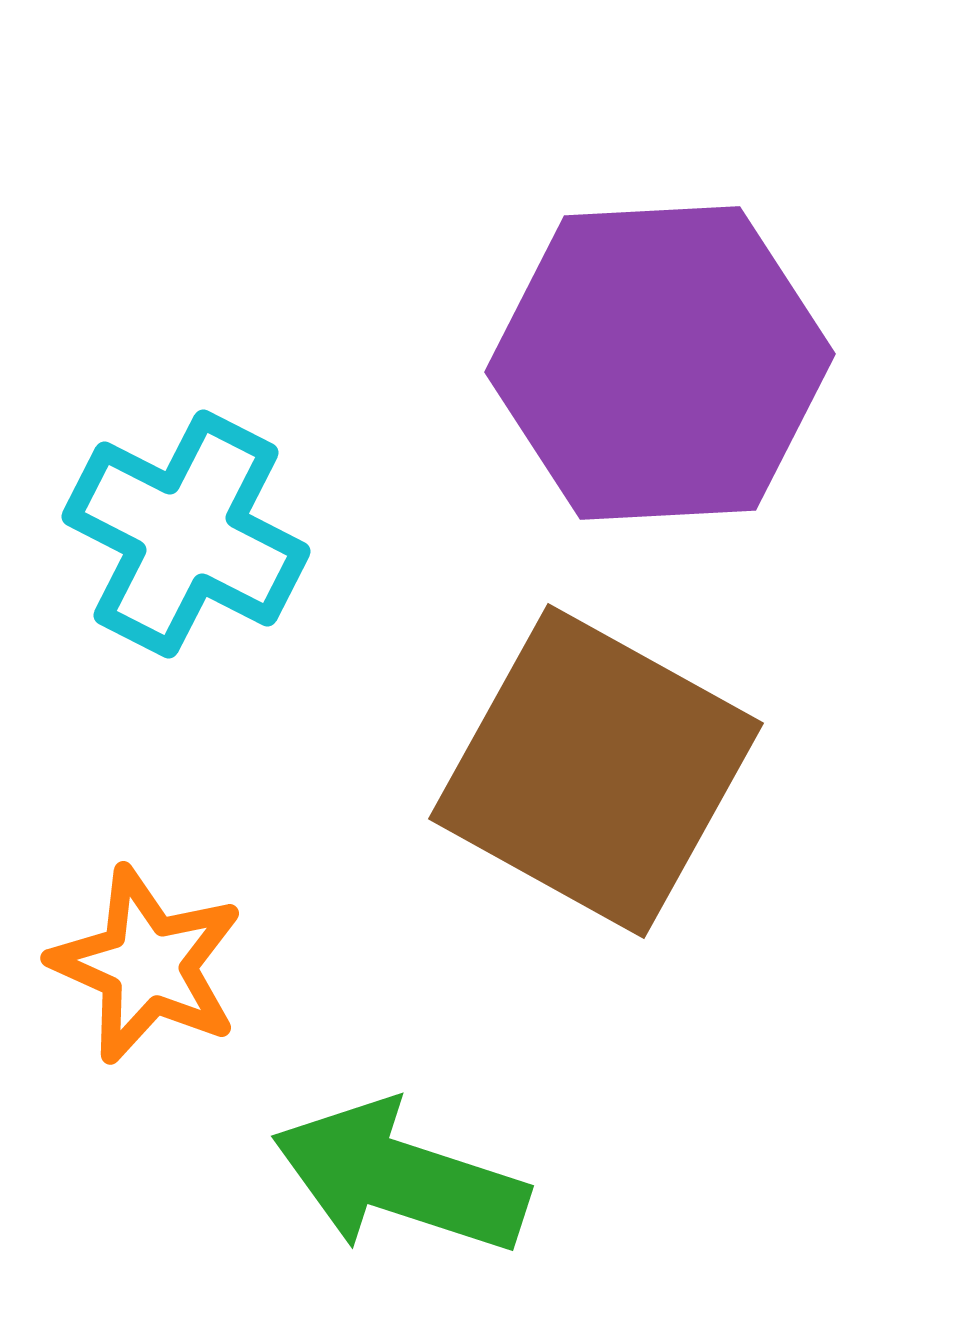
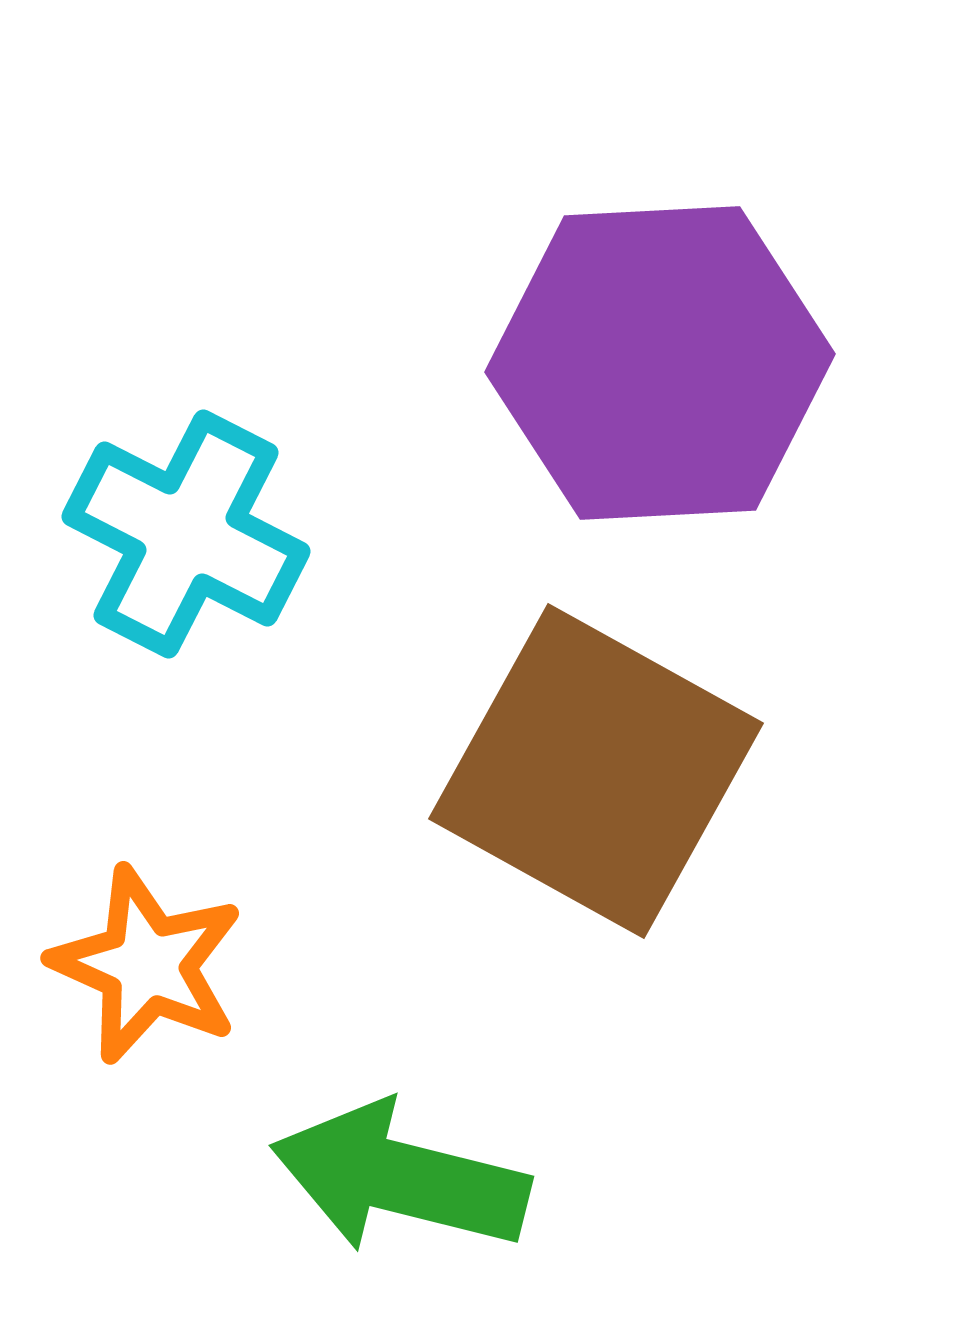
green arrow: rotated 4 degrees counterclockwise
